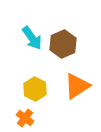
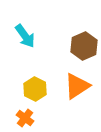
cyan arrow: moved 7 px left, 2 px up
brown hexagon: moved 21 px right, 2 px down
